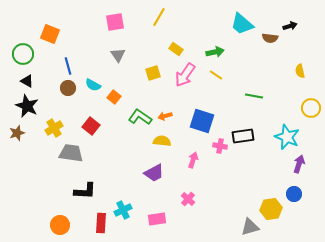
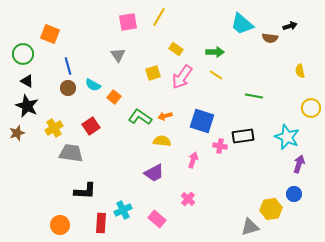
pink square at (115, 22): moved 13 px right
green arrow at (215, 52): rotated 12 degrees clockwise
pink arrow at (185, 75): moved 3 px left, 2 px down
red square at (91, 126): rotated 18 degrees clockwise
pink rectangle at (157, 219): rotated 48 degrees clockwise
